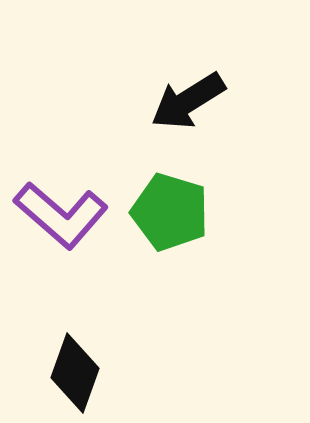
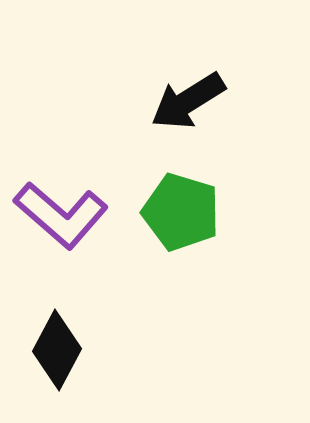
green pentagon: moved 11 px right
black diamond: moved 18 px left, 23 px up; rotated 8 degrees clockwise
